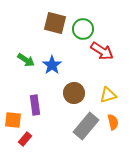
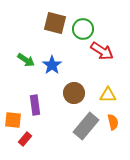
yellow triangle: rotated 18 degrees clockwise
